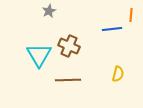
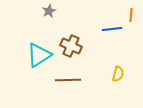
brown cross: moved 2 px right
cyan triangle: rotated 28 degrees clockwise
